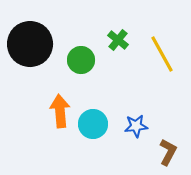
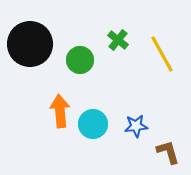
green circle: moved 1 px left
brown L-shape: rotated 44 degrees counterclockwise
